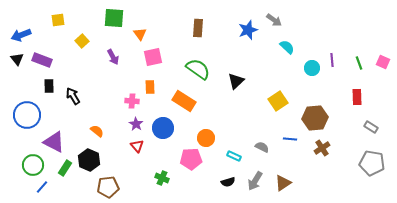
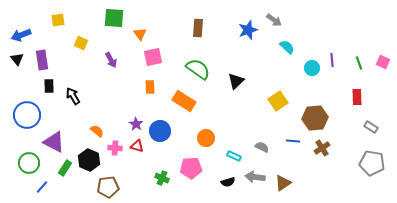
yellow square at (82, 41): moved 1 px left, 2 px down; rotated 24 degrees counterclockwise
purple arrow at (113, 57): moved 2 px left, 3 px down
purple rectangle at (42, 60): rotated 60 degrees clockwise
pink cross at (132, 101): moved 17 px left, 47 px down
blue circle at (163, 128): moved 3 px left, 3 px down
blue line at (290, 139): moved 3 px right, 2 px down
red triangle at (137, 146): rotated 32 degrees counterclockwise
pink pentagon at (191, 159): moved 9 px down
green circle at (33, 165): moved 4 px left, 2 px up
gray arrow at (255, 181): moved 4 px up; rotated 66 degrees clockwise
